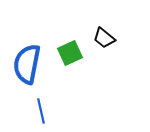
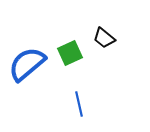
blue semicircle: rotated 39 degrees clockwise
blue line: moved 38 px right, 7 px up
